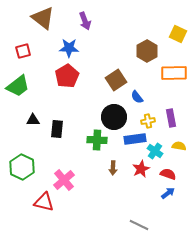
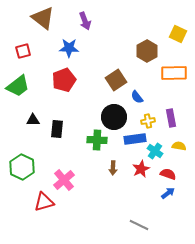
red pentagon: moved 3 px left, 4 px down; rotated 10 degrees clockwise
red triangle: rotated 30 degrees counterclockwise
